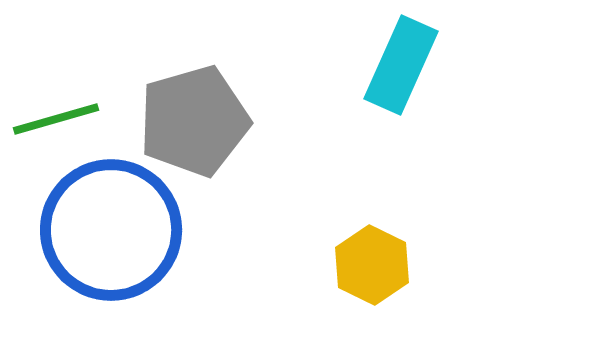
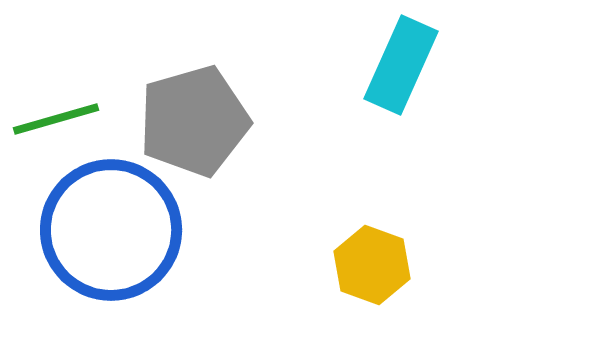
yellow hexagon: rotated 6 degrees counterclockwise
